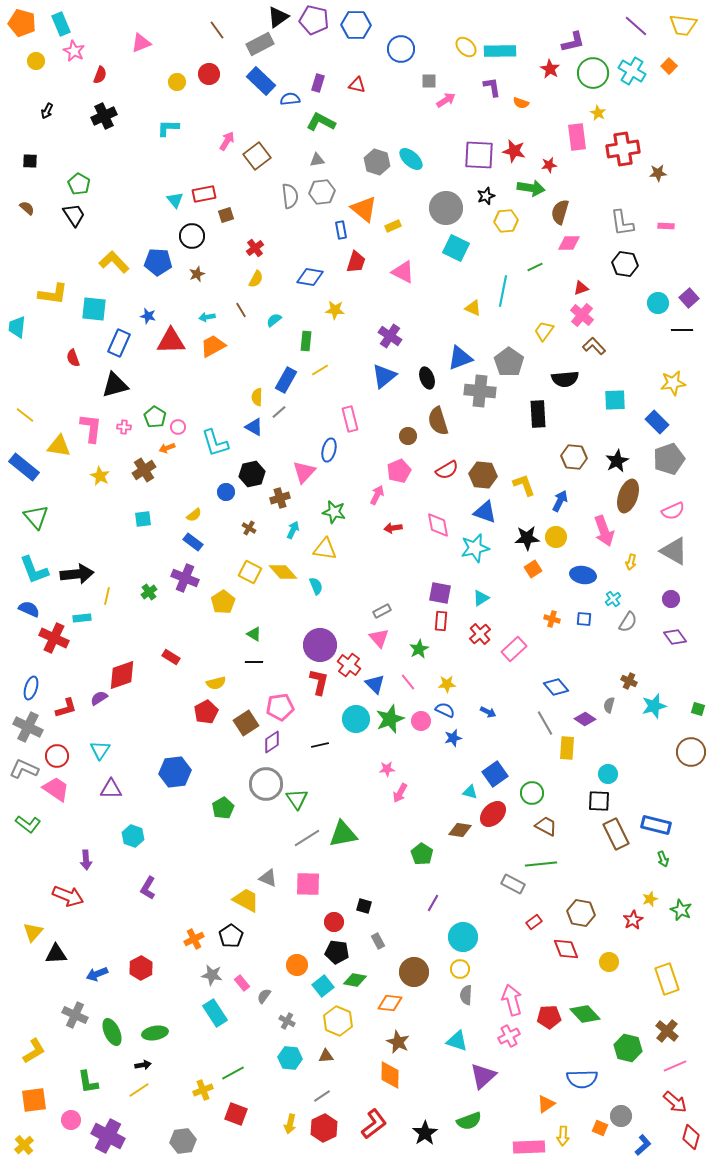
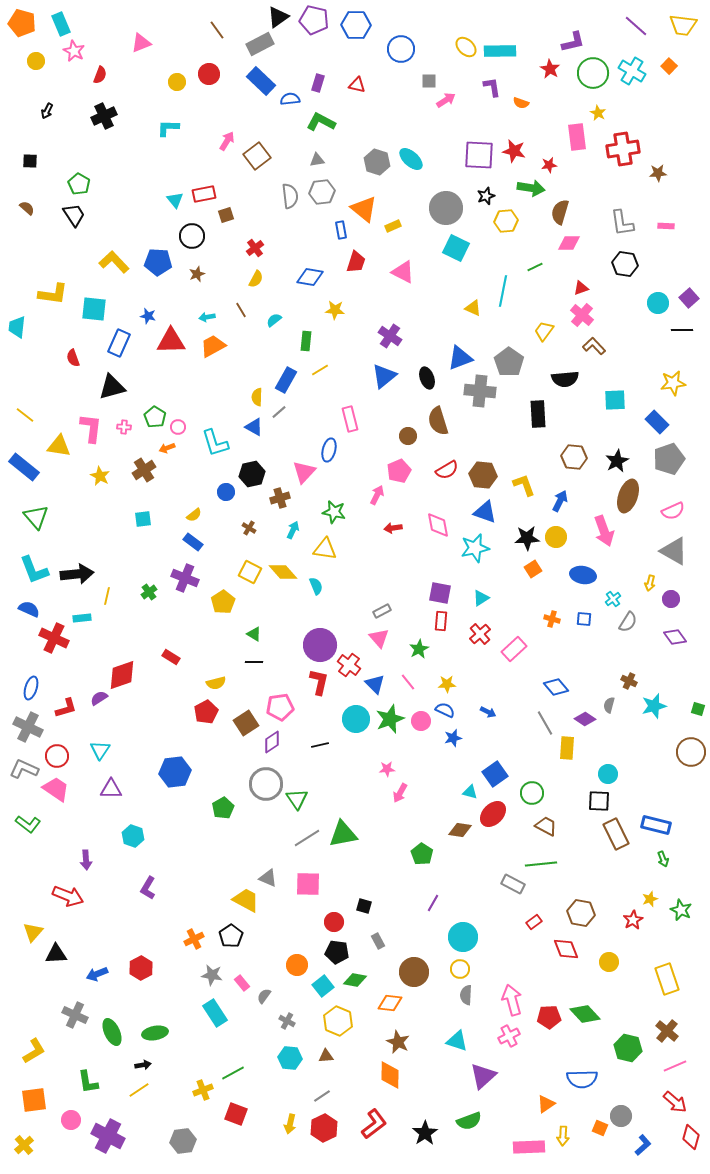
black triangle at (115, 385): moved 3 px left, 2 px down
yellow arrow at (631, 562): moved 19 px right, 21 px down
